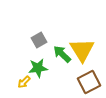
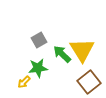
brown square: rotated 10 degrees counterclockwise
